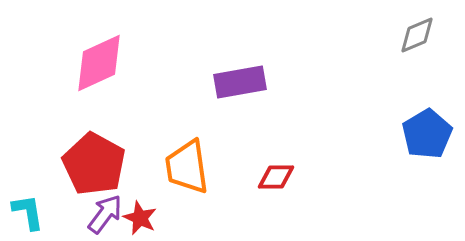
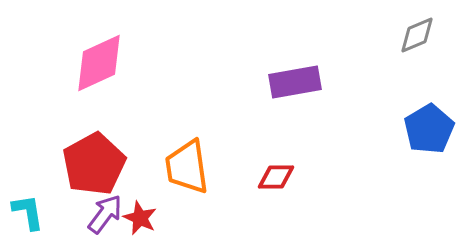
purple rectangle: moved 55 px right
blue pentagon: moved 2 px right, 5 px up
red pentagon: rotated 14 degrees clockwise
